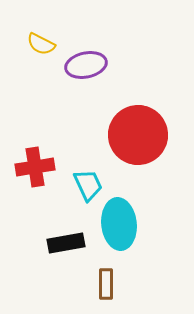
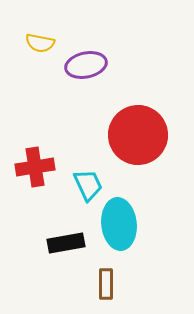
yellow semicircle: moved 1 px left, 1 px up; rotated 16 degrees counterclockwise
